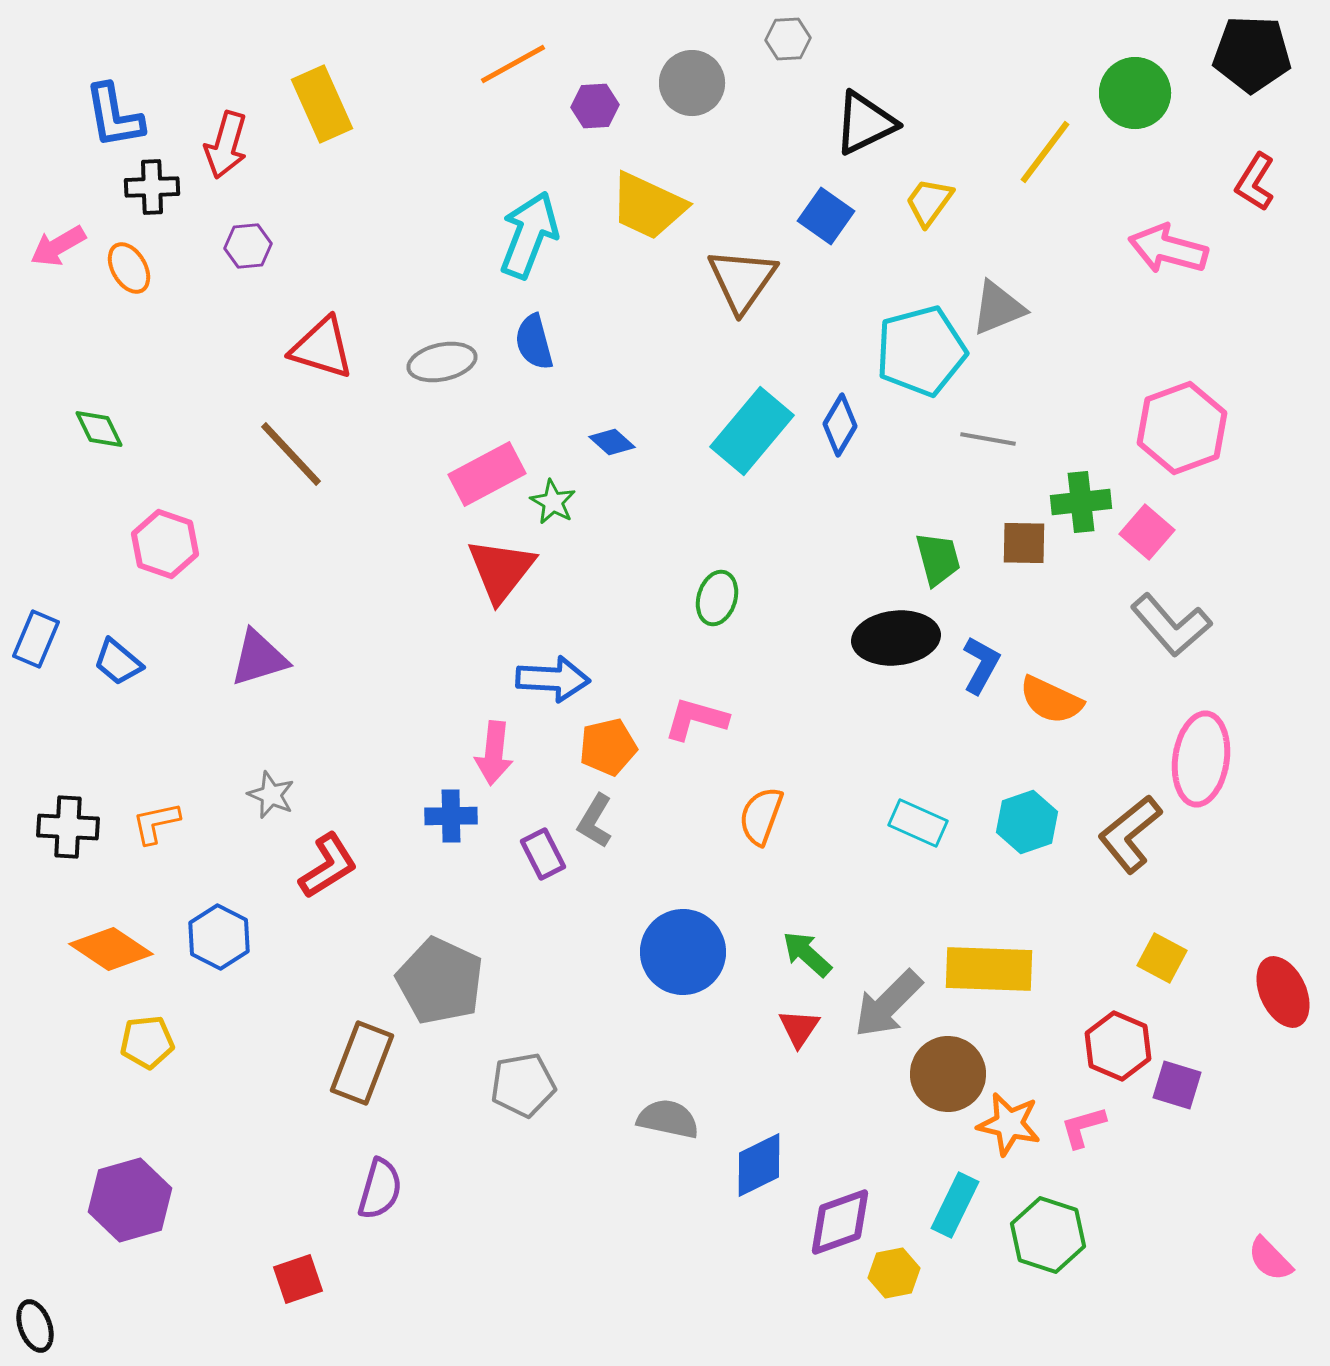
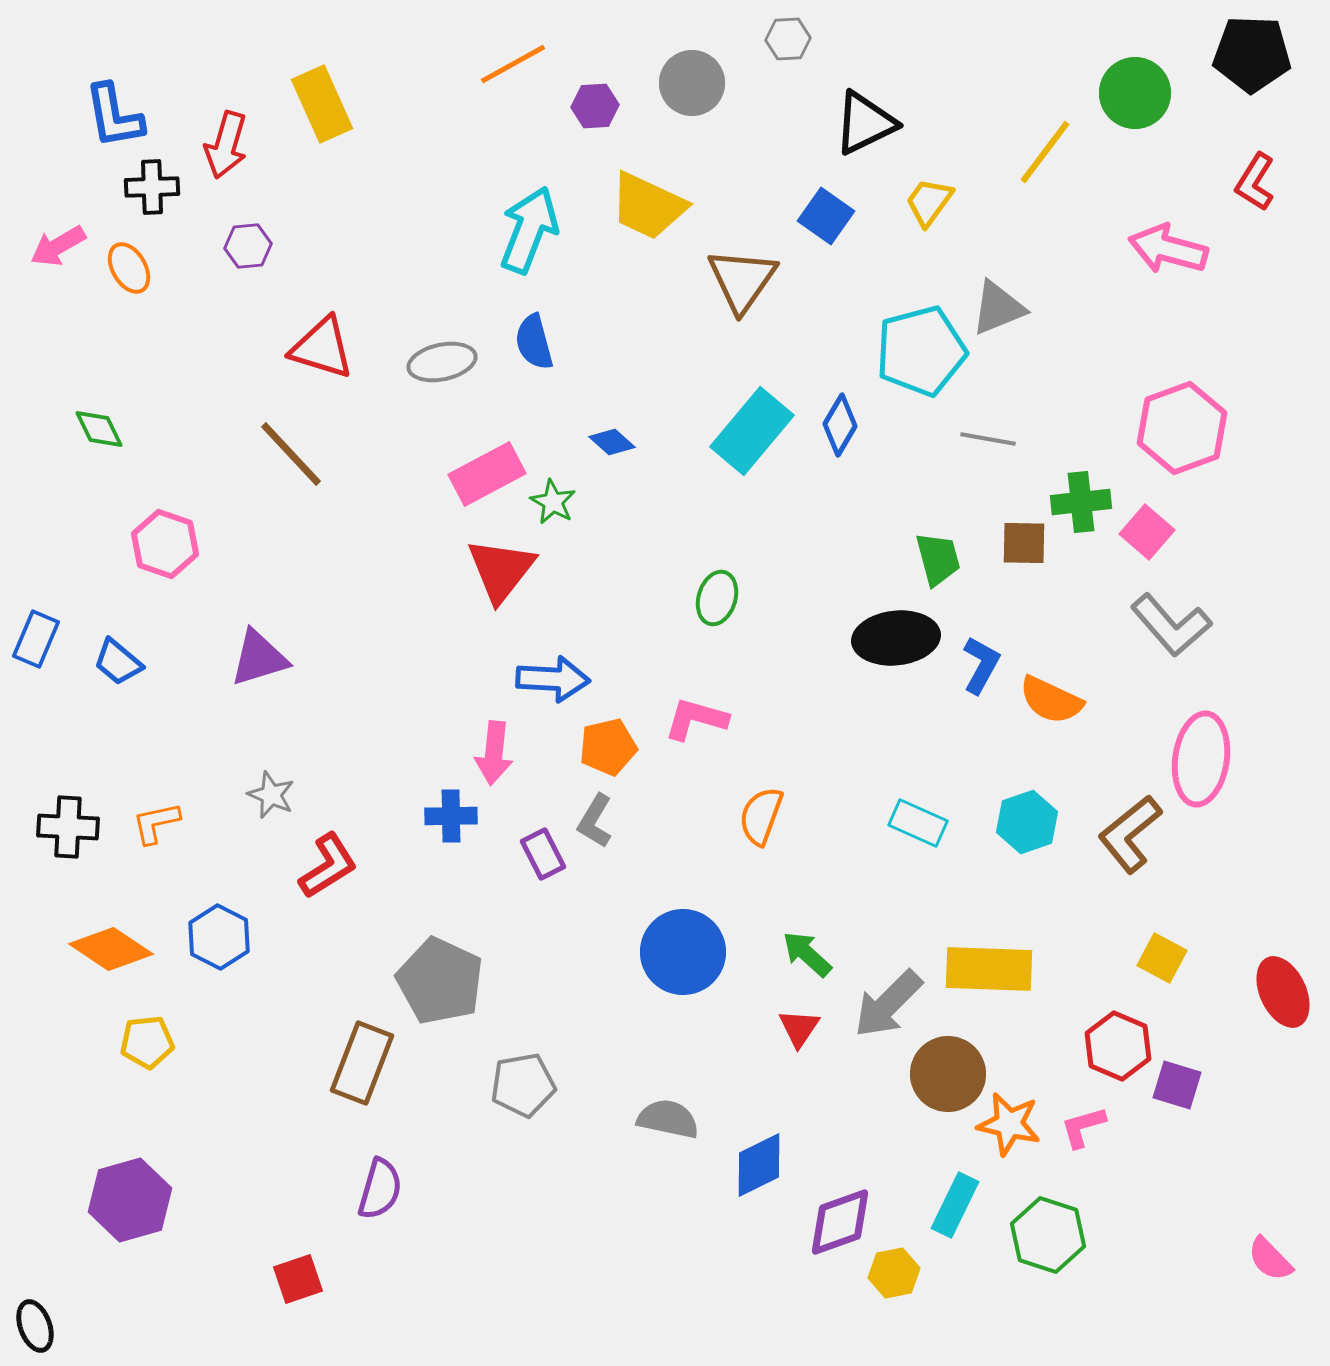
cyan arrow at (529, 235): moved 5 px up
